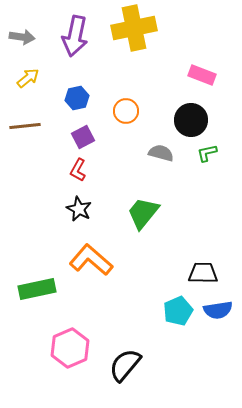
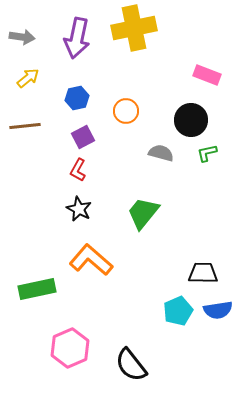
purple arrow: moved 2 px right, 2 px down
pink rectangle: moved 5 px right
black semicircle: moved 6 px right; rotated 78 degrees counterclockwise
